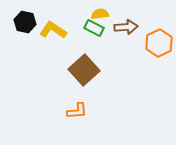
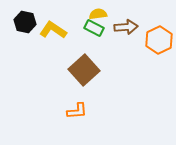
yellow semicircle: moved 2 px left
orange hexagon: moved 3 px up
